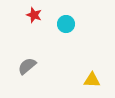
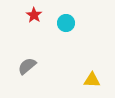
red star: rotated 14 degrees clockwise
cyan circle: moved 1 px up
